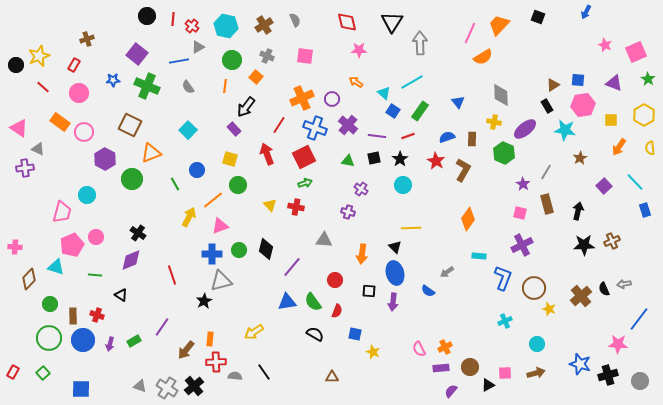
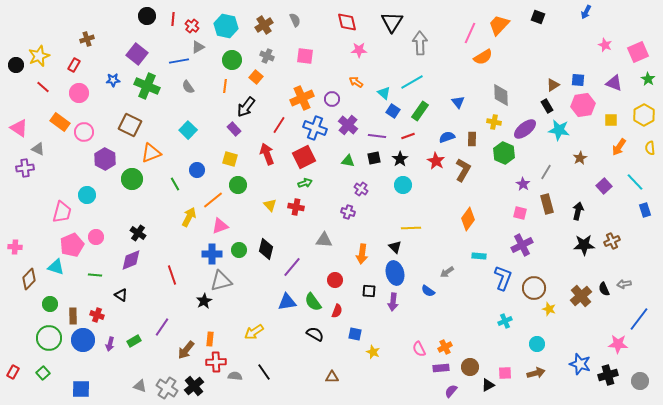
pink square at (636, 52): moved 2 px right
cyan star at (565, 130): moved 6 px left
